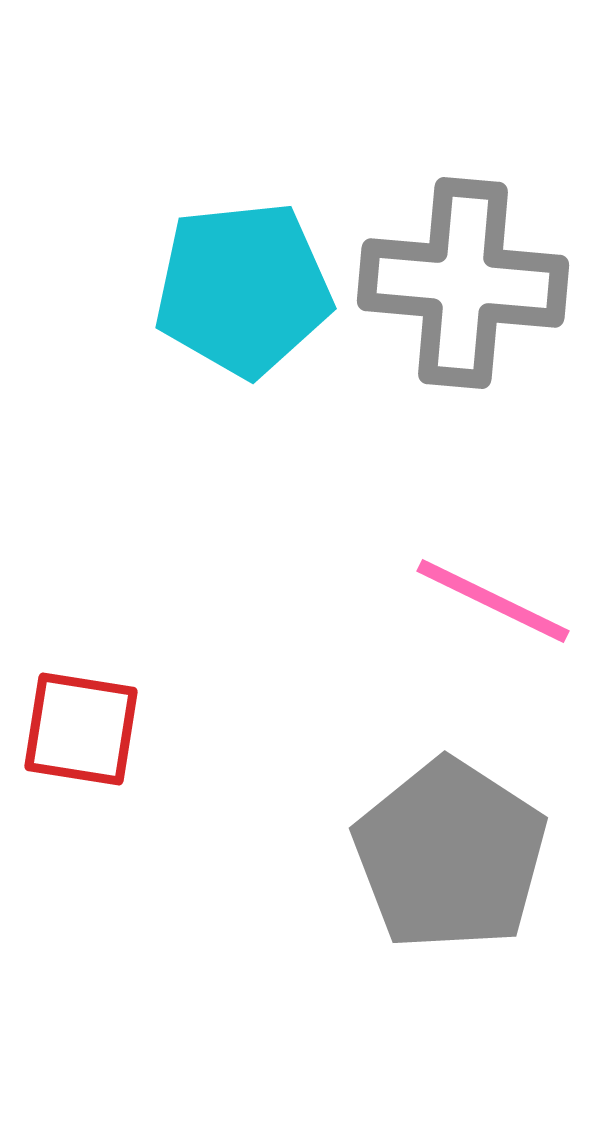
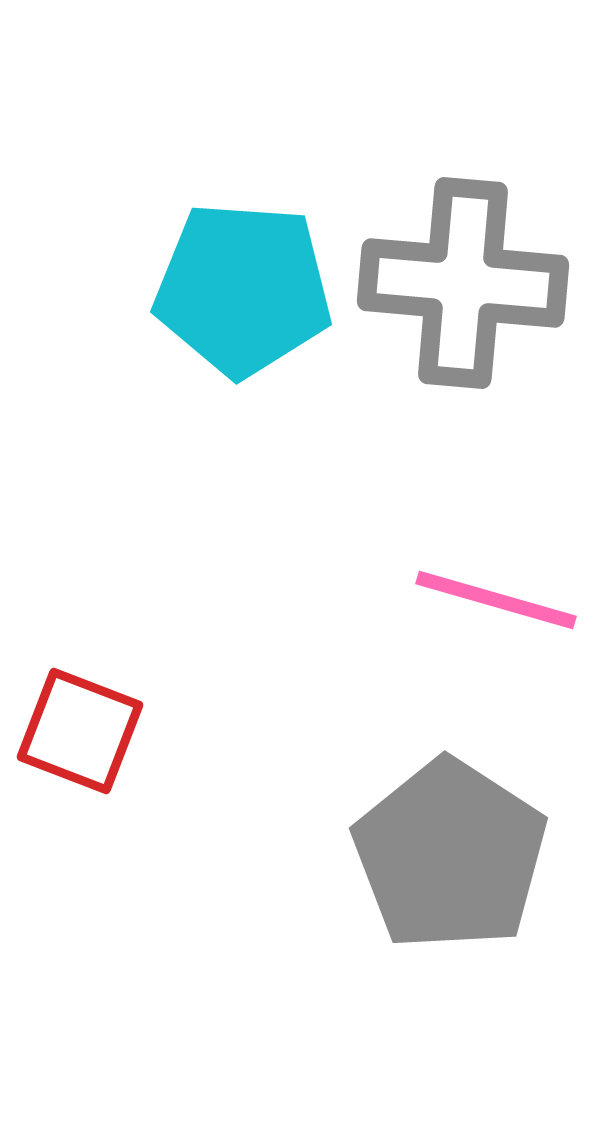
cyan pentagon: rotated 10 degrees clockwise
pink line: moved 3 px right, 1 px up; rotated 10 degrees counterclockwise
red square: moved 1 px left, 2 px down; rotated 12 degrees clockwise
